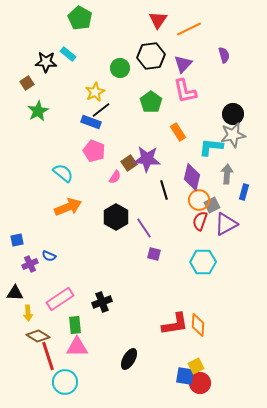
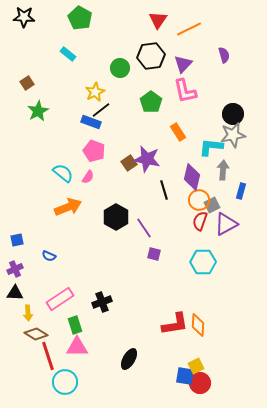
black star at (46, 62): moved 22 px left, 45 px up
purple star at (147, 159): rotated 8 degrees clockwise
gray arrow at (227, 174): moved 4 px left, 4 px up
pink semicircle at (115, 177): moved 27 px left
blue rectangle at (244, 192): moved 3 px left, 1 px up
purple cross at (30, 264): moved 15 px left, 5 px down
green rectangle at (75, 325): rotated 12 degrees counterclockwise
brown diamond at (38, 336): moved 2 px left, 2 px up
